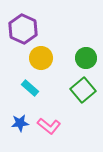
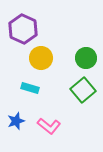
cyan rectangle: rotated 24 degrees counterclockwise
blue star: moved 4 px left, 2 px up; rotated 12 degrees counterclockwise
